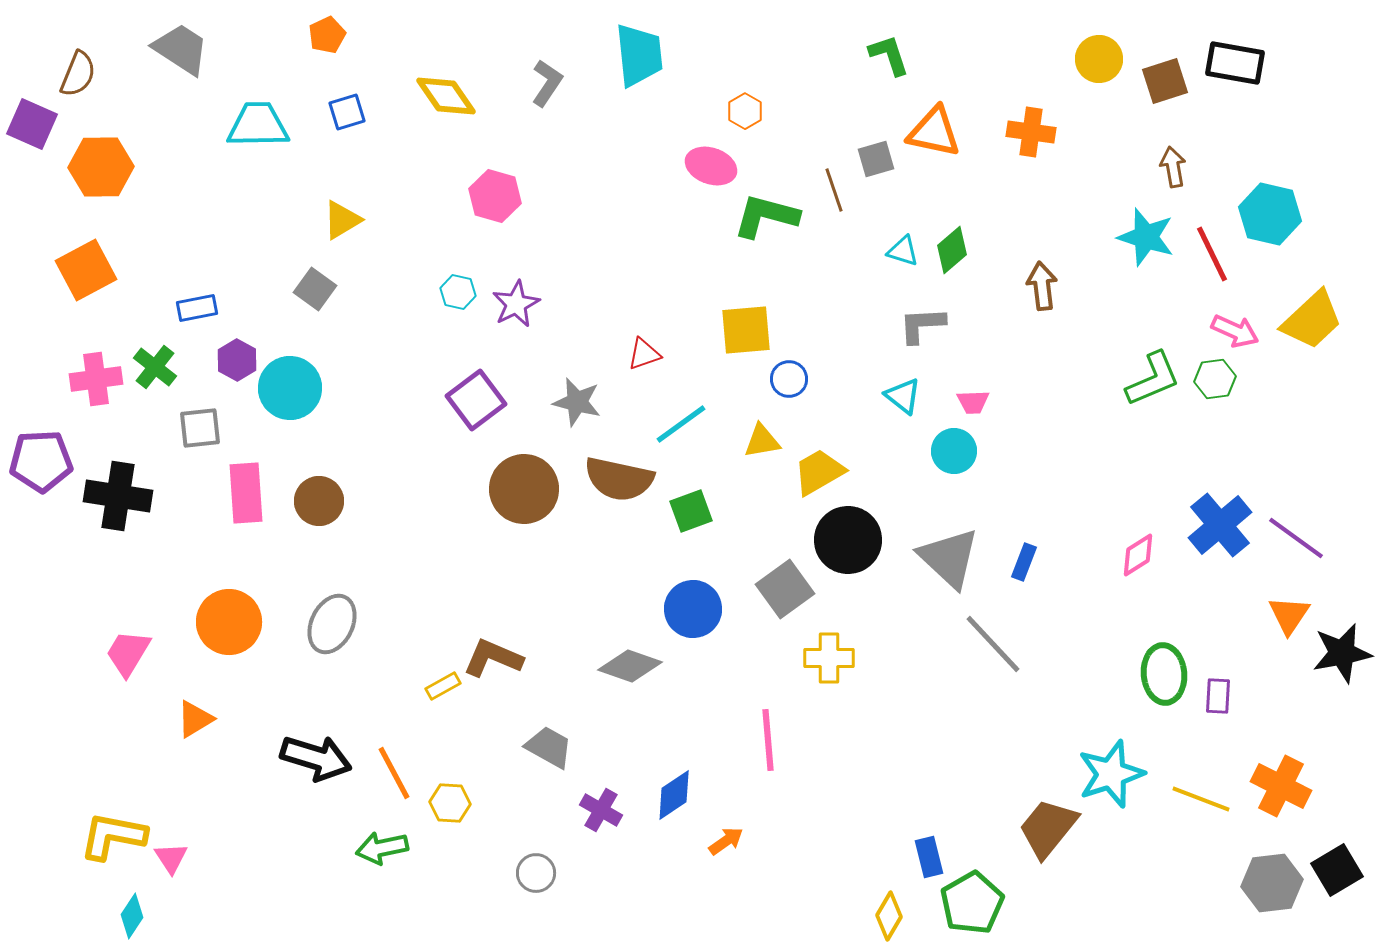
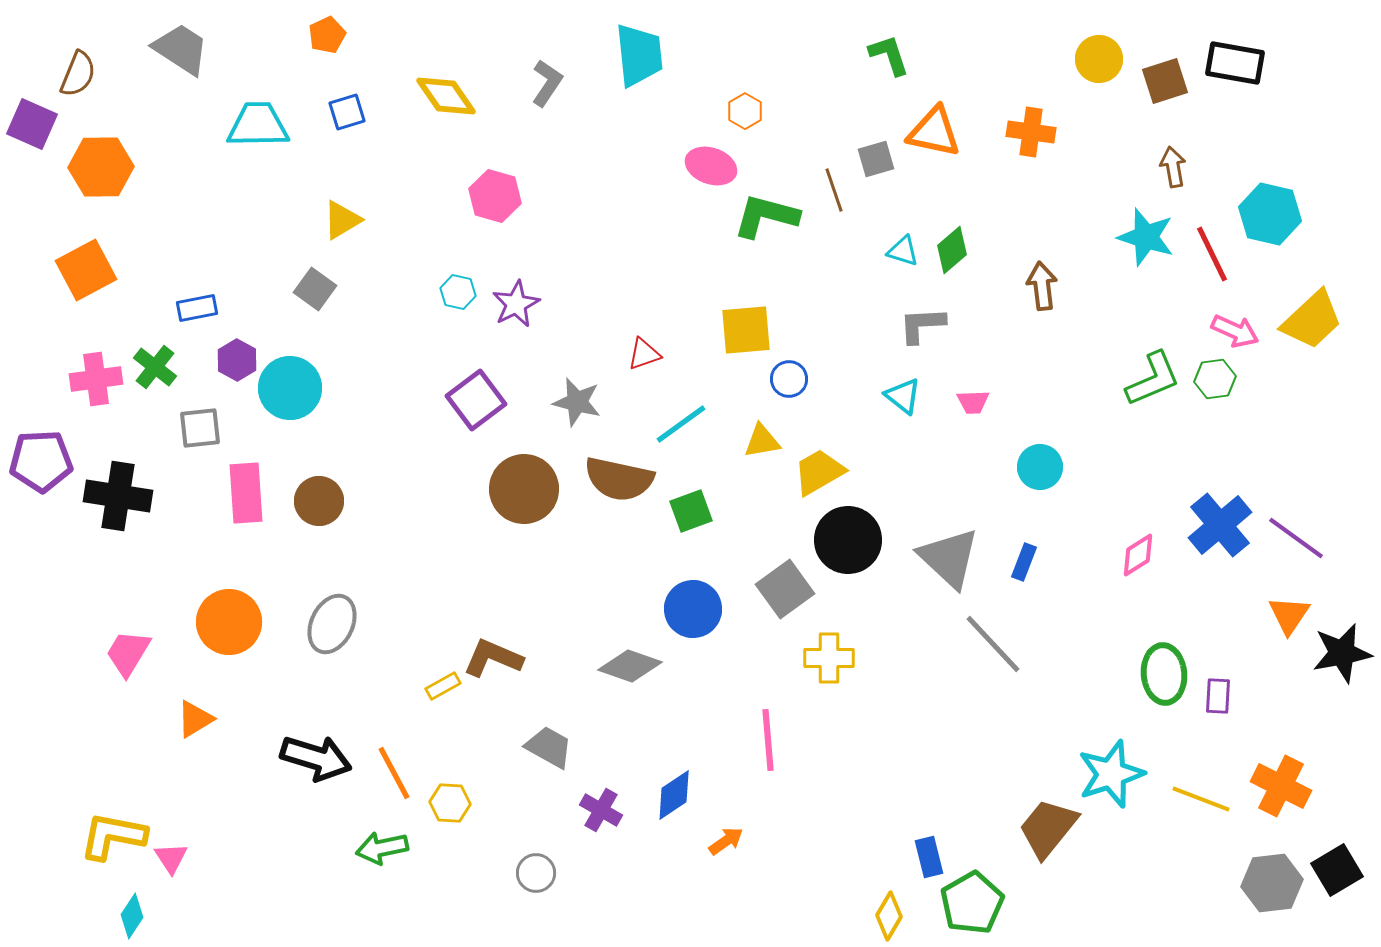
cyan circle at (954, 451): moved 86 px right, 16 px down
